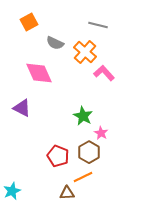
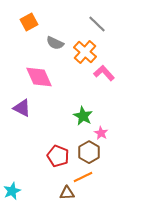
gray line: moved 1 px left, 1 px up; rotated 30 degrees clockwise
pink diamond: moved 4 px down
